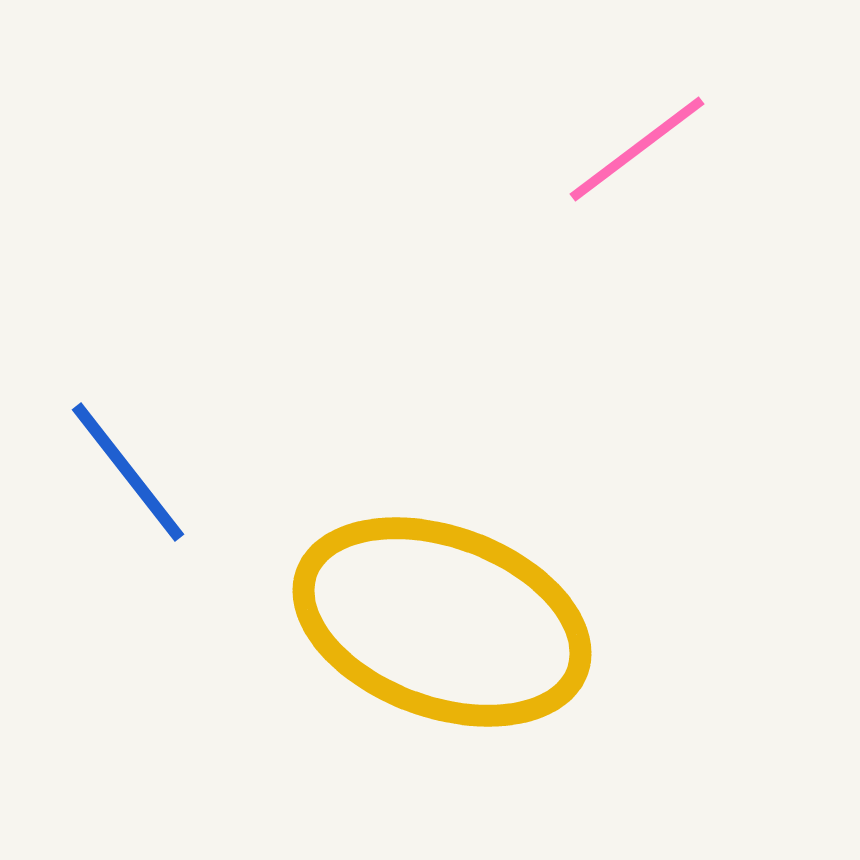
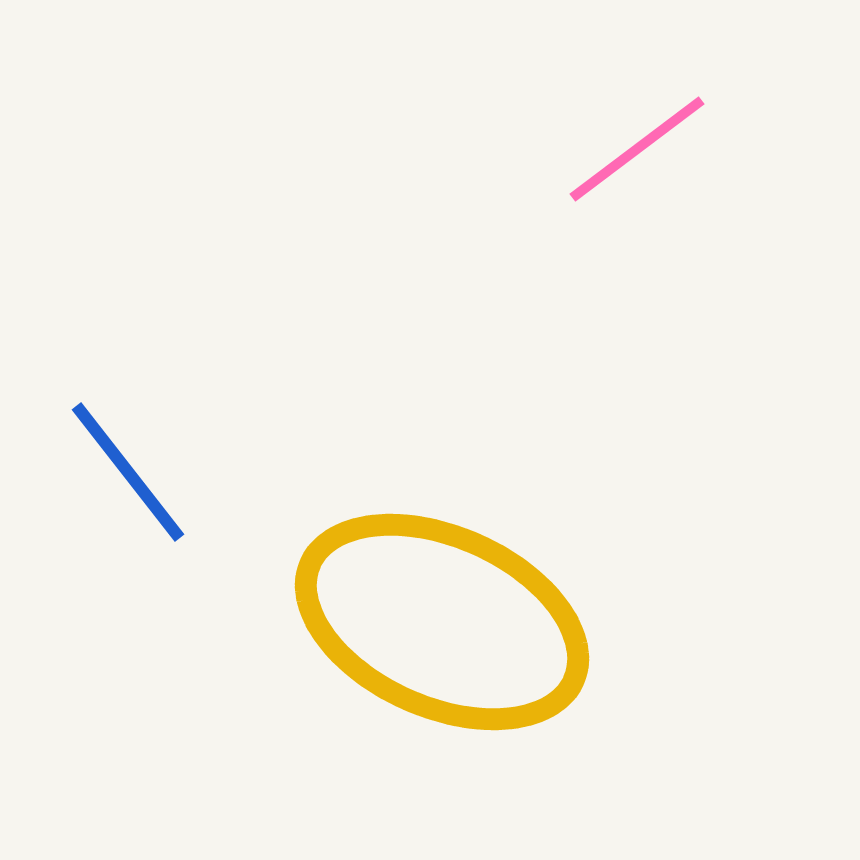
yellow ellipse: rotated 4 degrees clockwise
